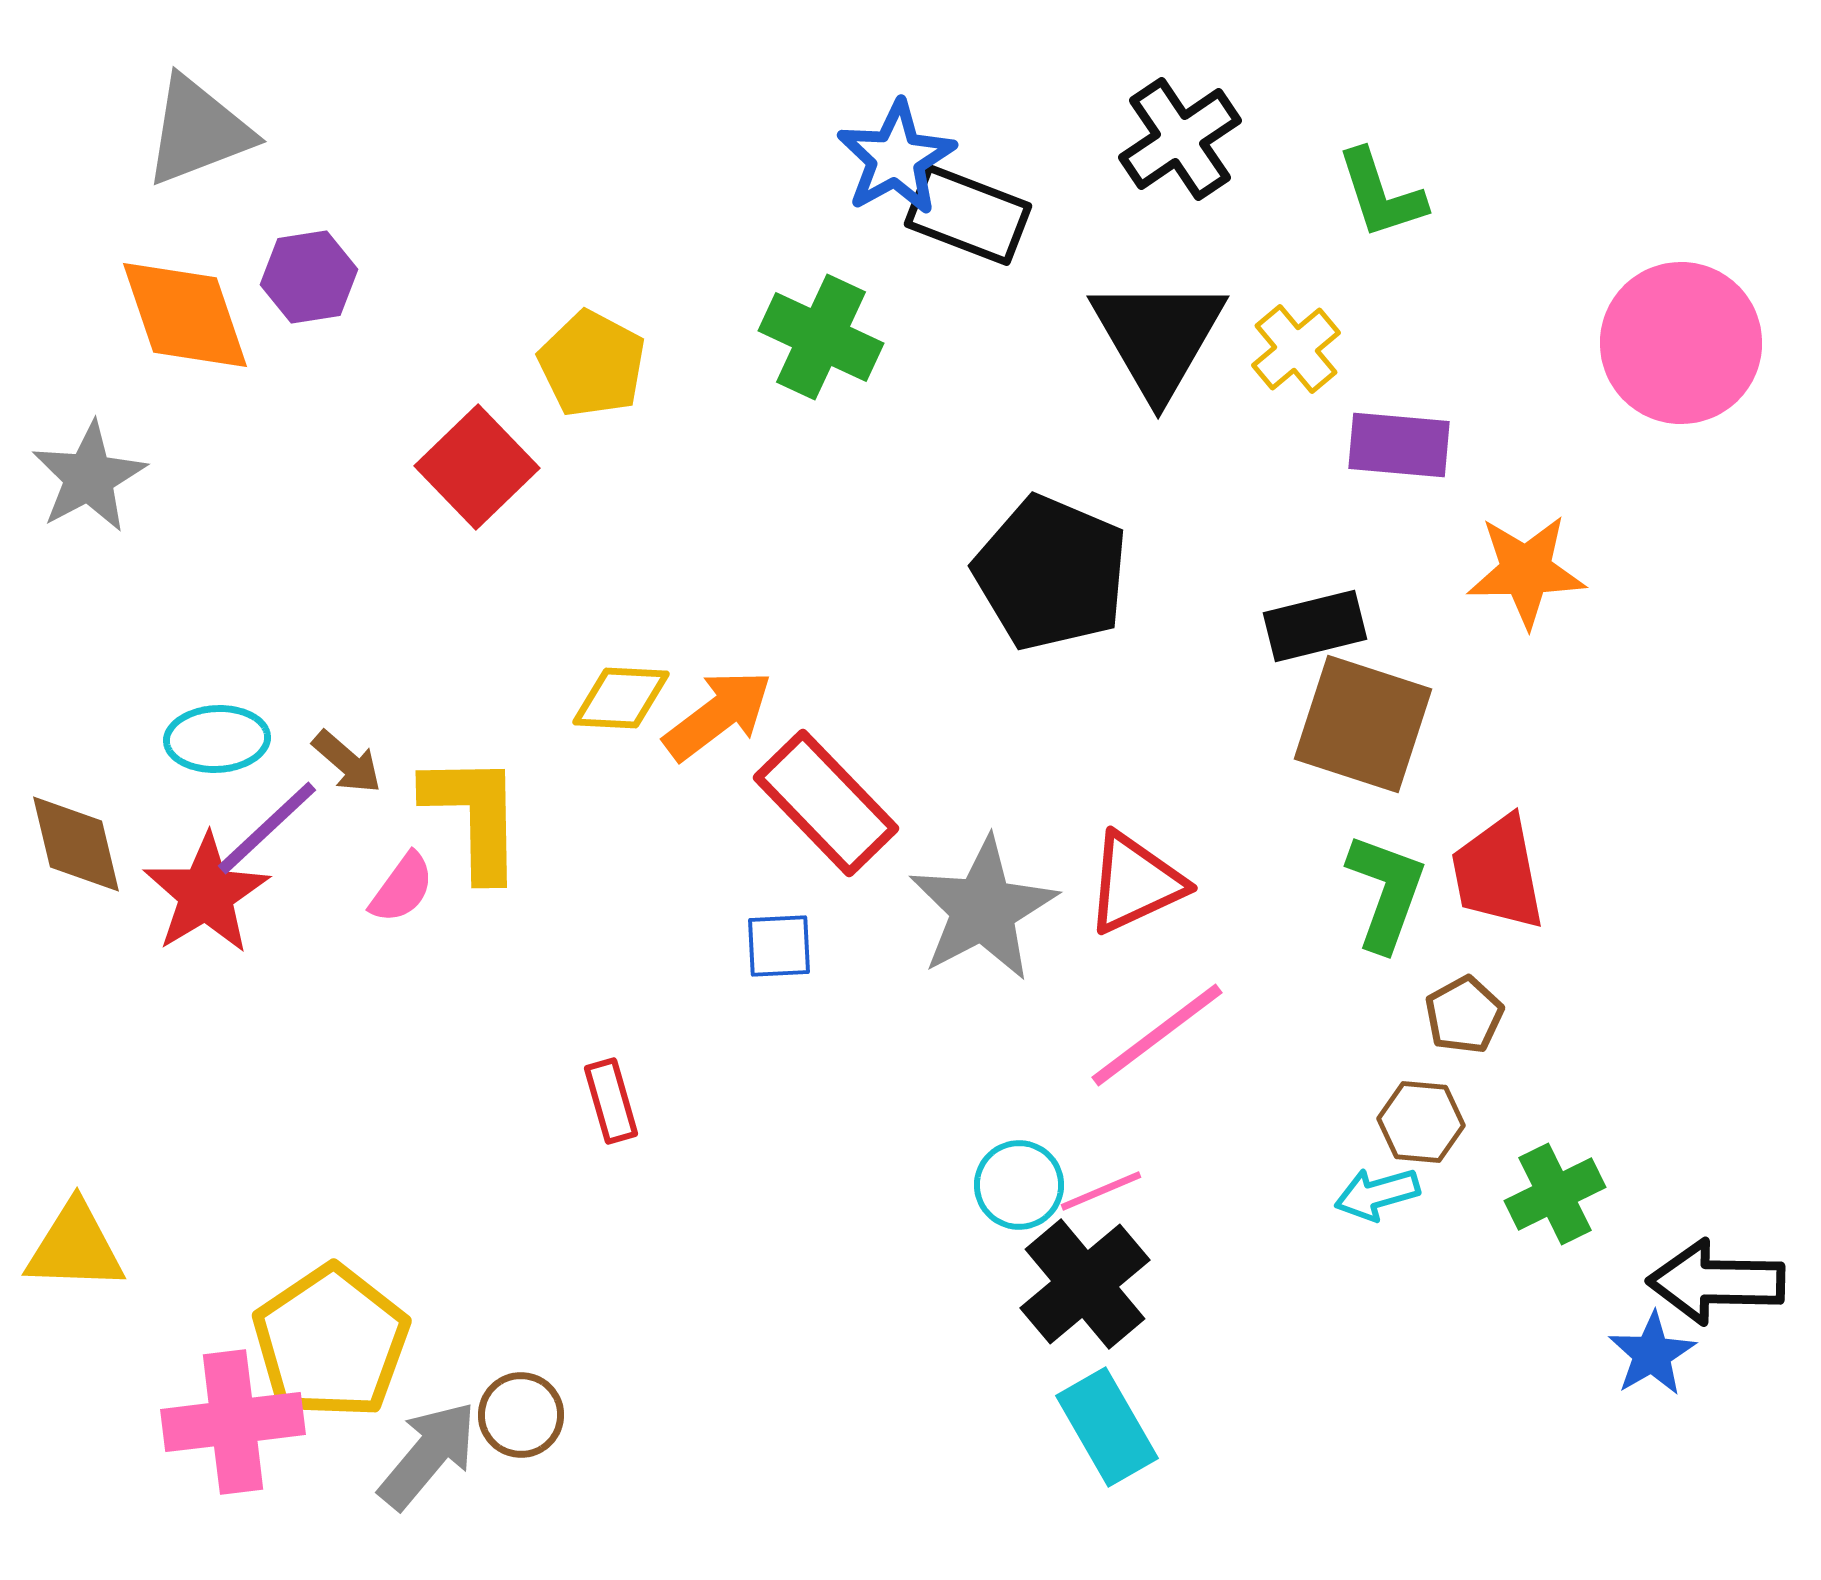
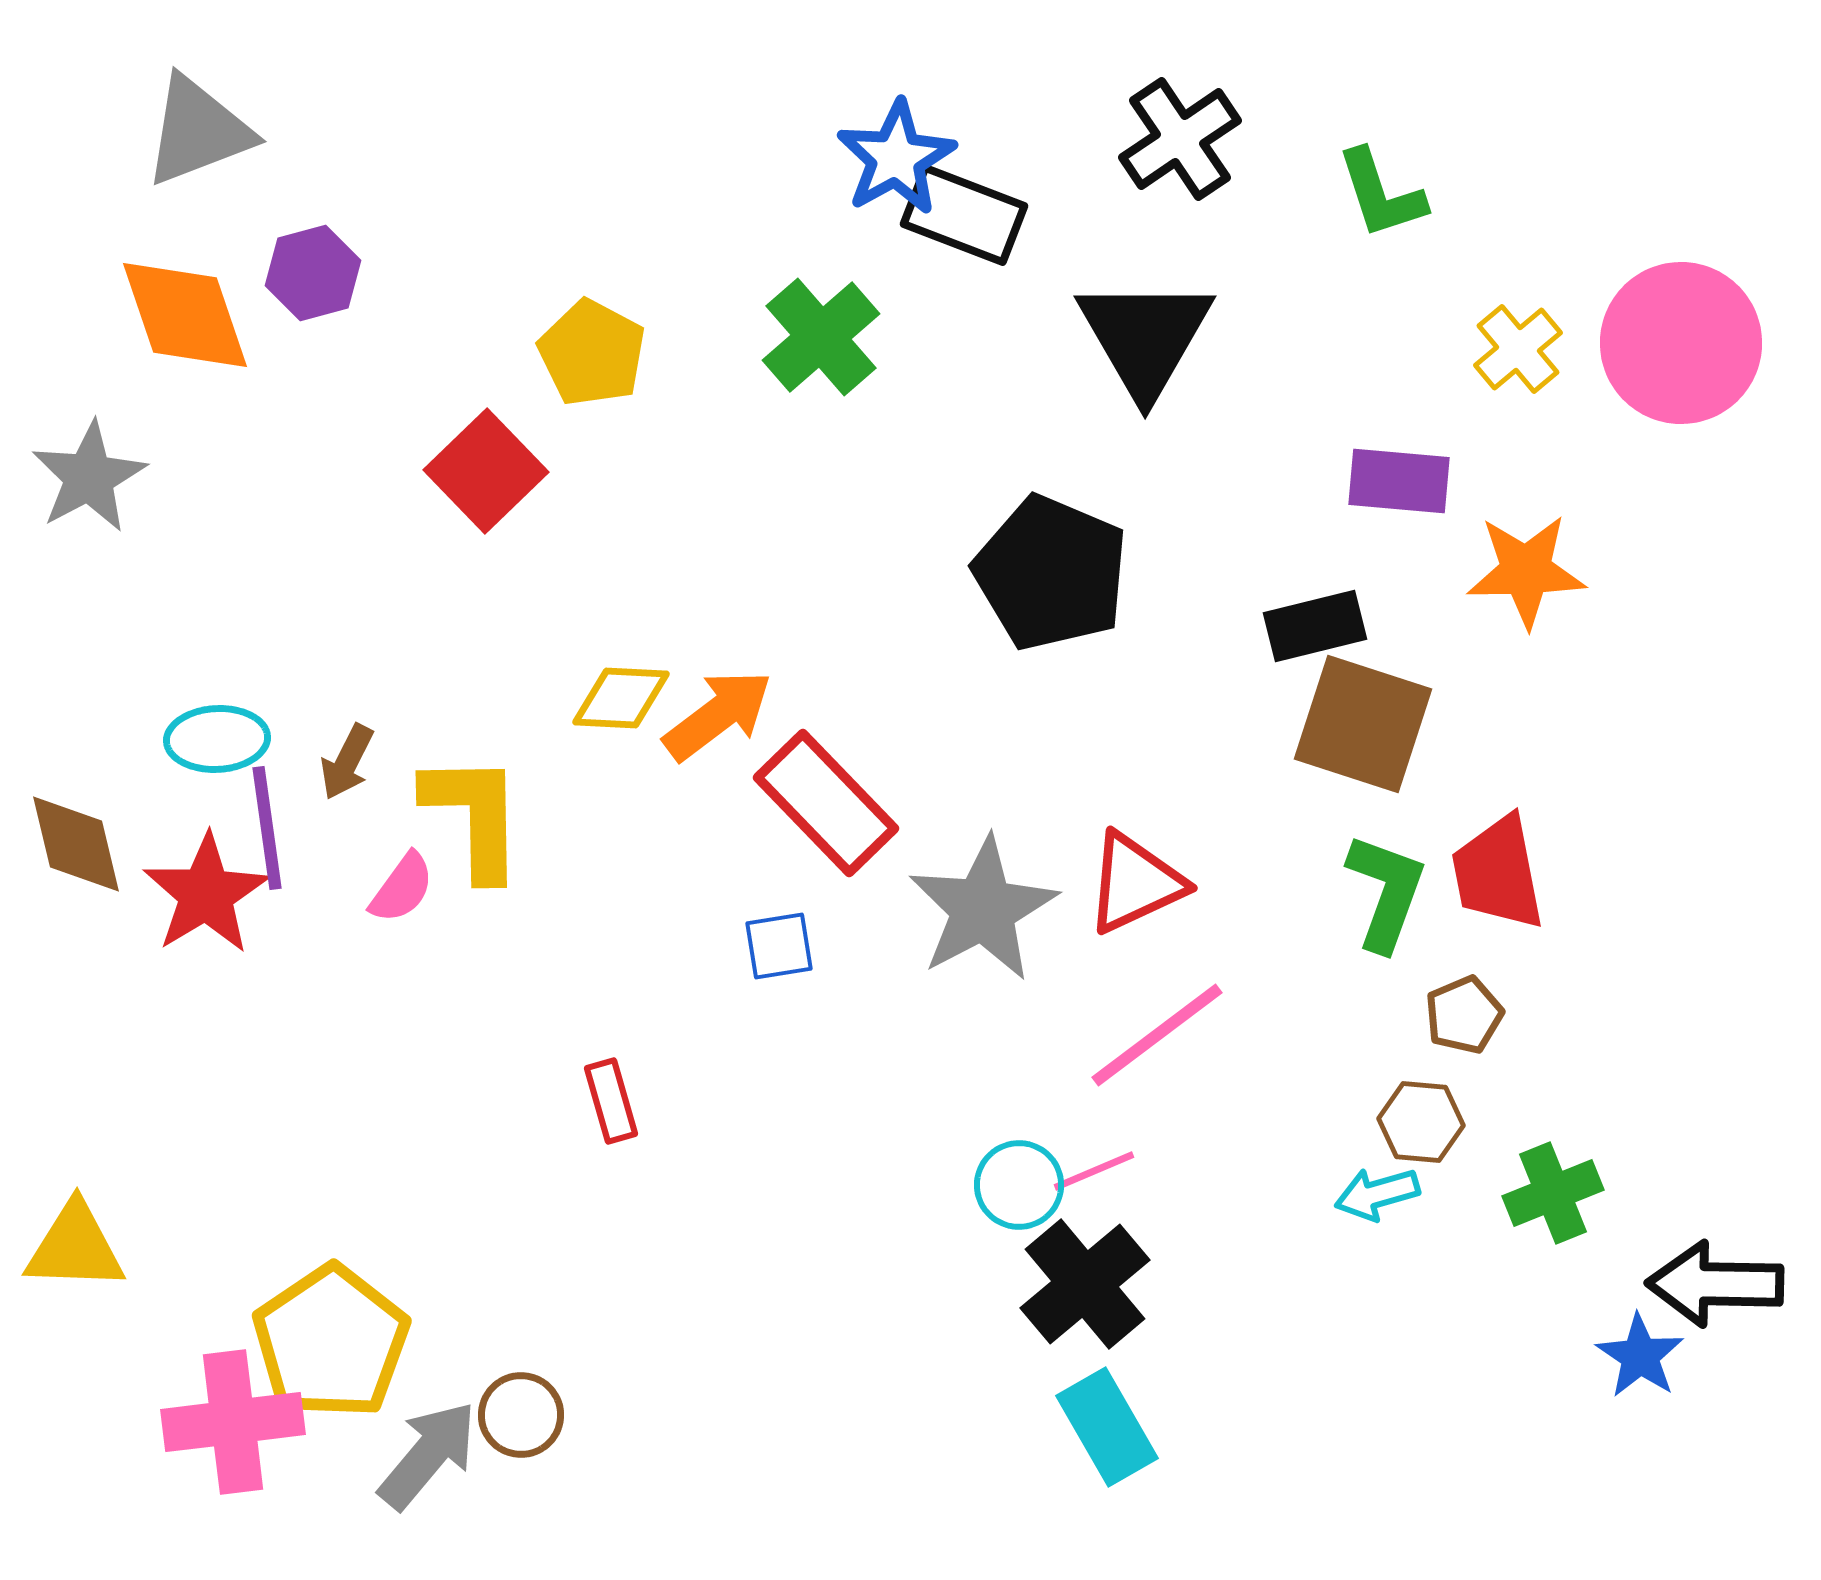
black rectangle at (968, 215): moved 4 px left
purple hexagon at (309, 277): moved 4 px right, 4 px up; rotated 6 degrees counterclockwise
green cross at (821, 337): rotated 24 degrees clockwise
black triangle at (1158, 337): moved 13 px left
yellow cross at (1296, 349): moved 222 px right
yellow pentagon at (592, 364): moved 11 px up
purple rectangle at (1399, 445): moved 36 px down
red square at (477, 467): moved 9 px right, 4 px down
brown arrow at (347, 762): rotated 76 degrees clockwise
purple line at (267, 828): rotated 55 degrees counterclockwise
blue square at (779, 946): rotated 6 degrees counterclockwise
brown pentagon at (1464, 1015): rotated 6 degrees clockwise
pink line at (1101, 1191): moved 7 px left, 20 px up
green cross at (1555, 1194): moved 2 px left, 1 px up; rotated 4 degrees clockwise
black arrow at (1716, 1282): moved 1 px left, 2 px down
blue star at (1652, 1354): moved 12 px left, 2 px down; rotated 8 degrees counterclockwise
